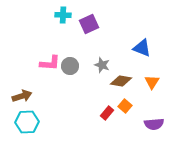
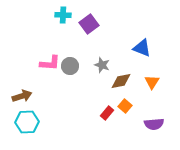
purple square: rotated 12 degrees counterclockwise
brown diamond: rotated 20 degrees counterclockwise
